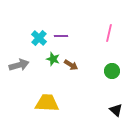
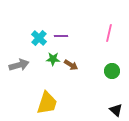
green star: rotated 16 degrees counterclockwise
yellow trapezoid: rotated 105 degrees clockwise
